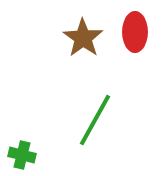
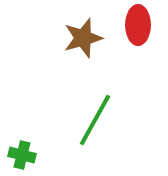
red ellipse: moved 3 px right, 7 px up
brown star: rotated 21 degrees clockwise
